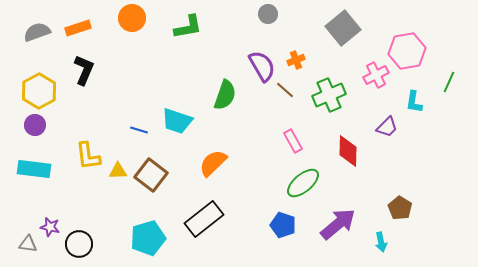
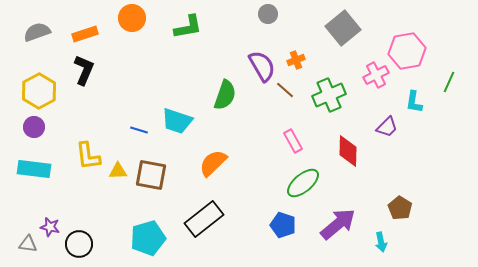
orange rectangle: moved 7 px right, 6 px down
purple circle: moved 1 px left, 2 px down
brown square: rotated 28 degrees counterclockwise
